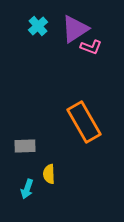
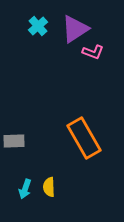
pink L-shape: moved 2 px right, 5 px down
orange rectangle: moved 16 px down
gray rectangle: moved 11 px left, 5 px up
yellow semicircle: moved 13 px down
cyan arrow: moved 2 px left
